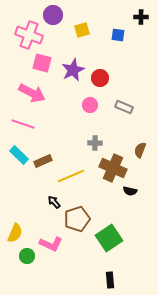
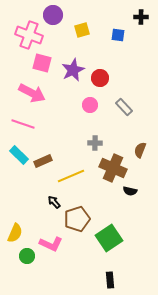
gray rectangle: rotated 24 degrees clockwise
